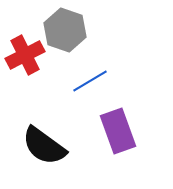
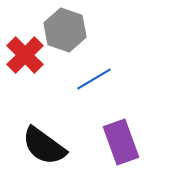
red cross: rotated 18 degrees counterclockwise
blue line: moved 4 px right, 2 px up
purple rectangle: moved 3 px right, 11 px down
